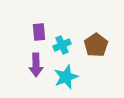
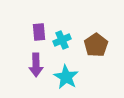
cyan cross: moved 5 px up
cyan star: rotated 20 degrees counterclockwise
